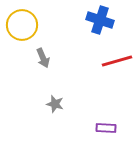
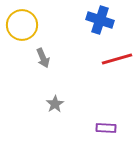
red line: moved 2 px up
gray star: rotated 24 degrees clockwise
